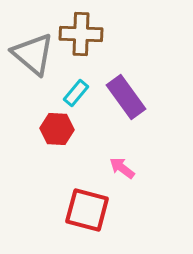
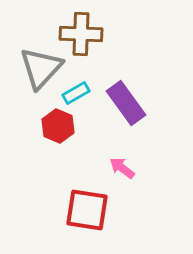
gray triangle: moved 8 px right, 14 px down; rotated 33 degrees clockwise
cyan rectangle: rotated 20 degrees clockwise
purple rectangle: moved 6 px down
red hexagon: moved 1 px right, 3 px up; rotated 20 degrees clockwise
red square: rotated 6 degrees counterclockwise
